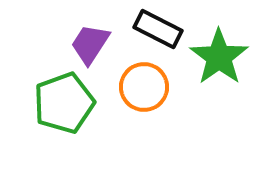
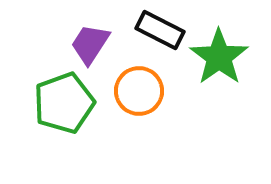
black rectangle: moved 2 px right, 1 px down
orange circle: moved 5 px left, 4 px down
